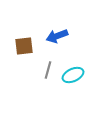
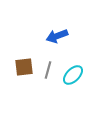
brown square: moved 21 px down
cyan ellipse: rotated 20 degrees counterclockwise
